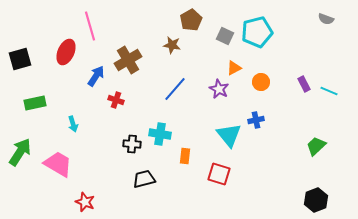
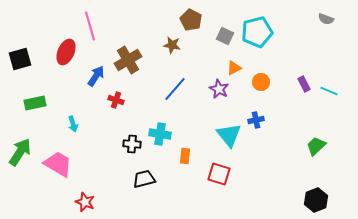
brown pentagon: rotated 15 degrees counterclockwise
